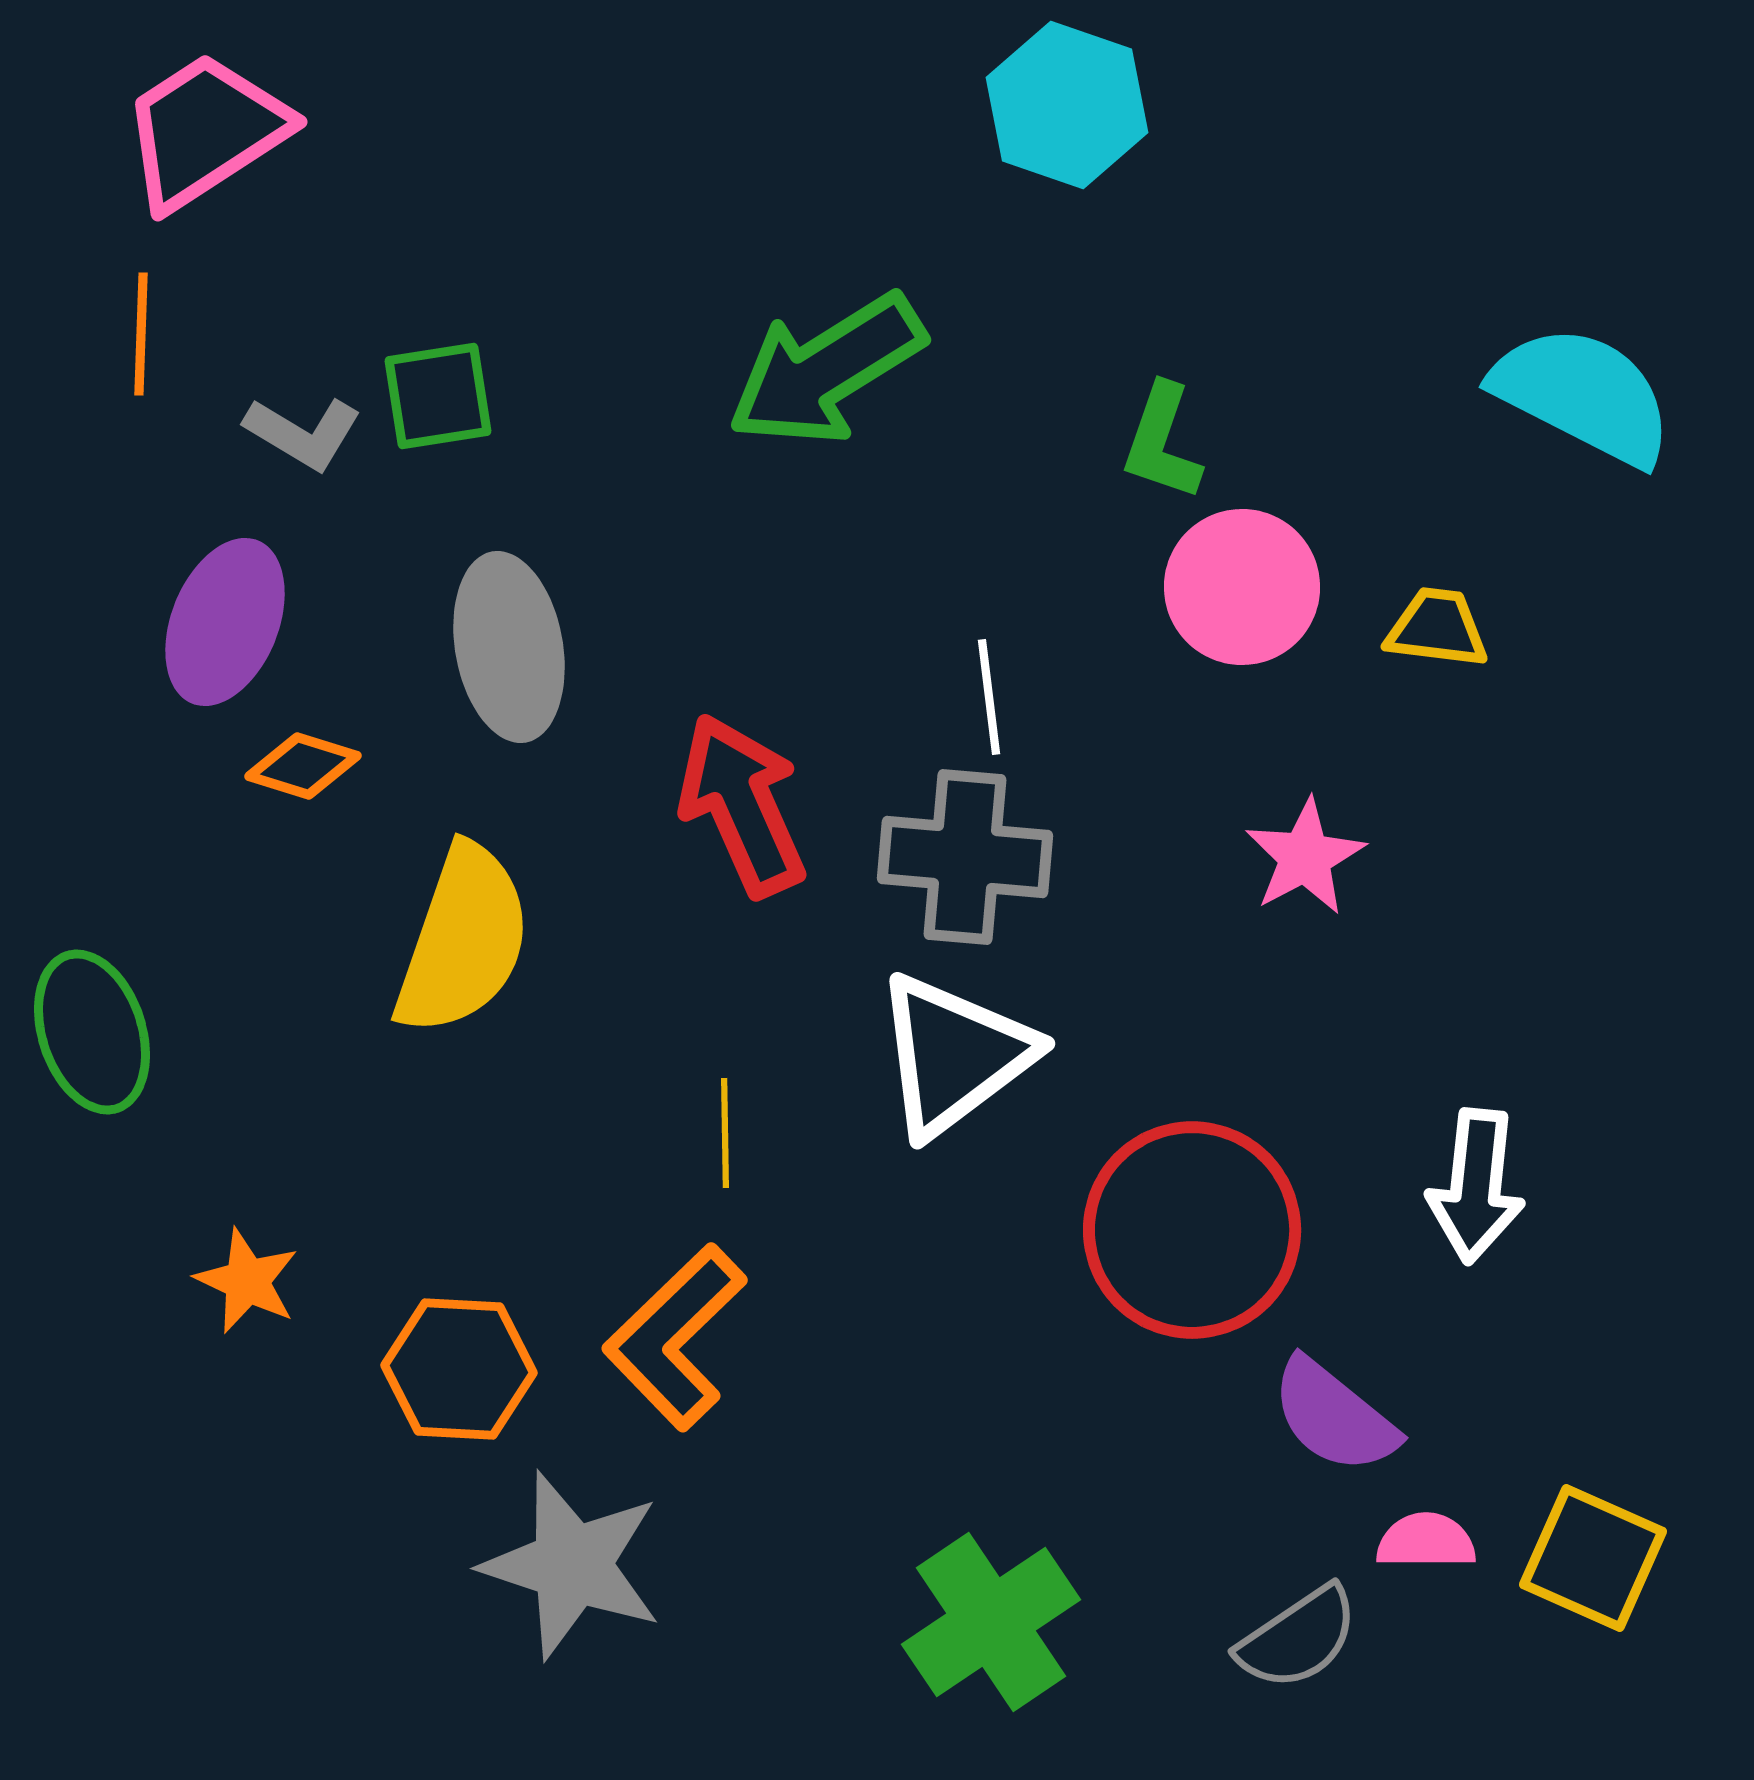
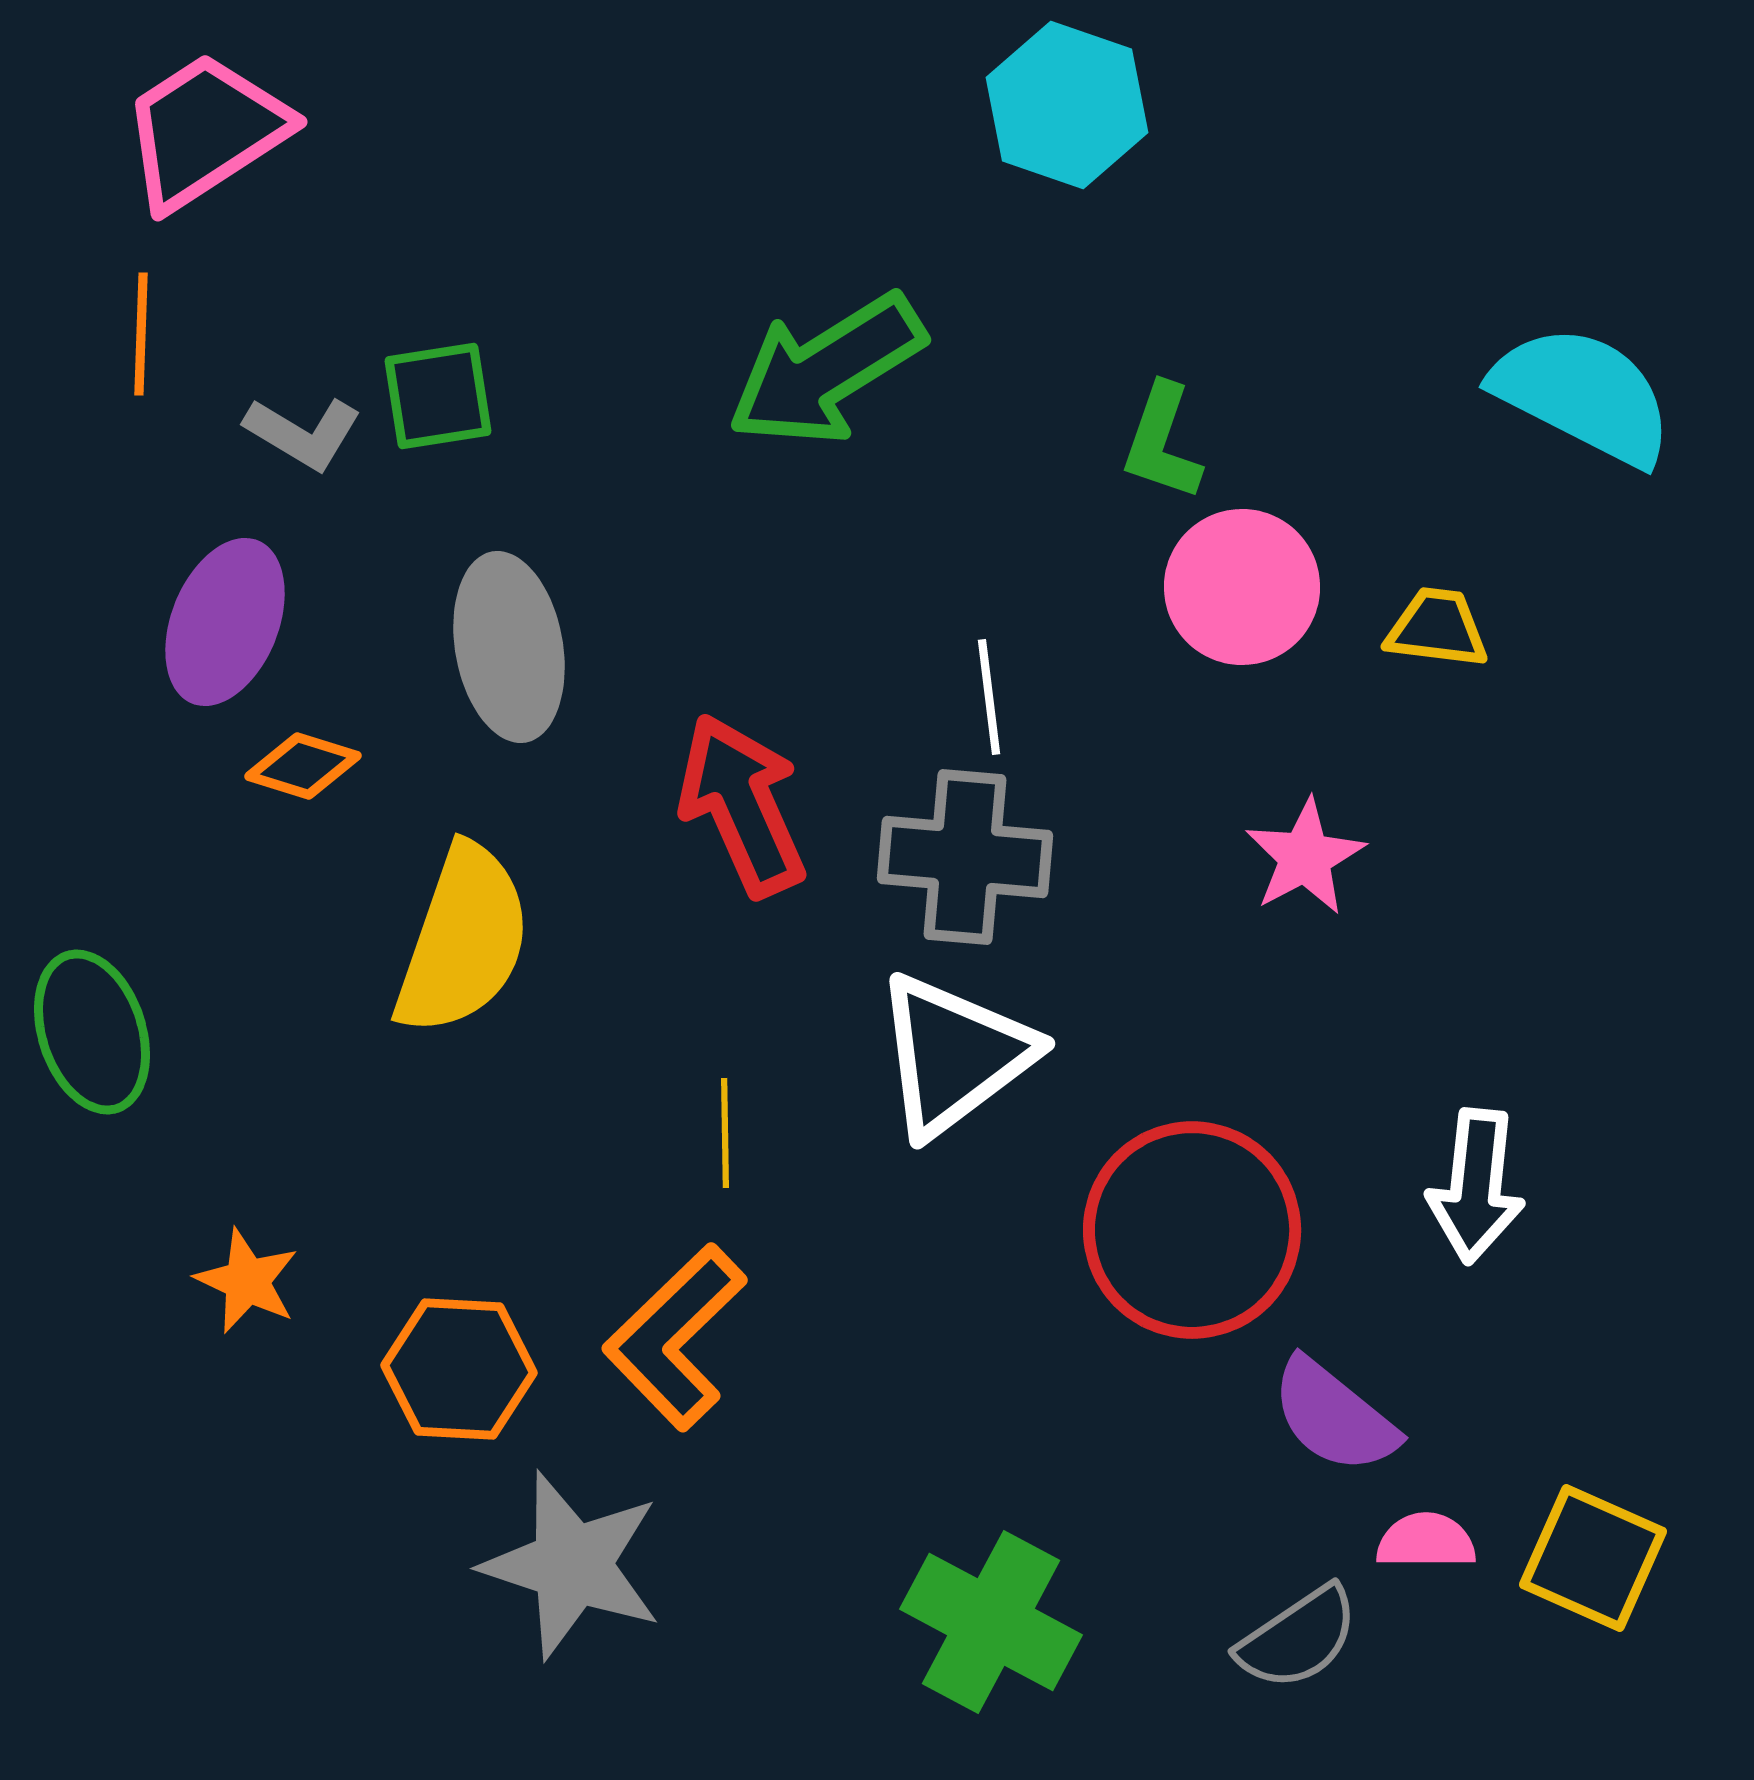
green cross: rotated 28 degrees counterclockwise
